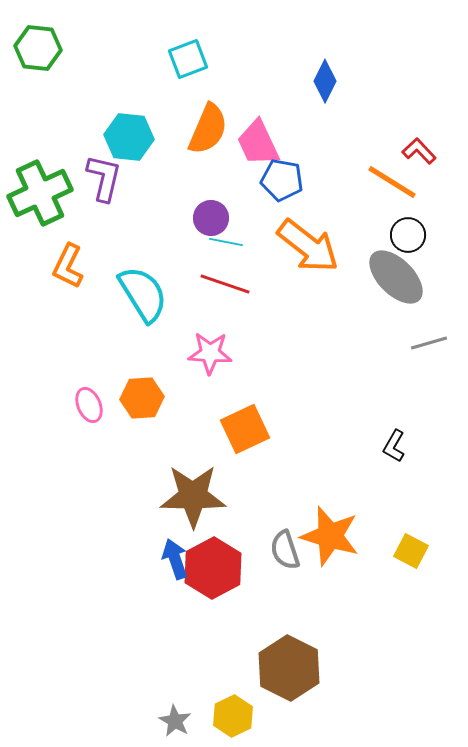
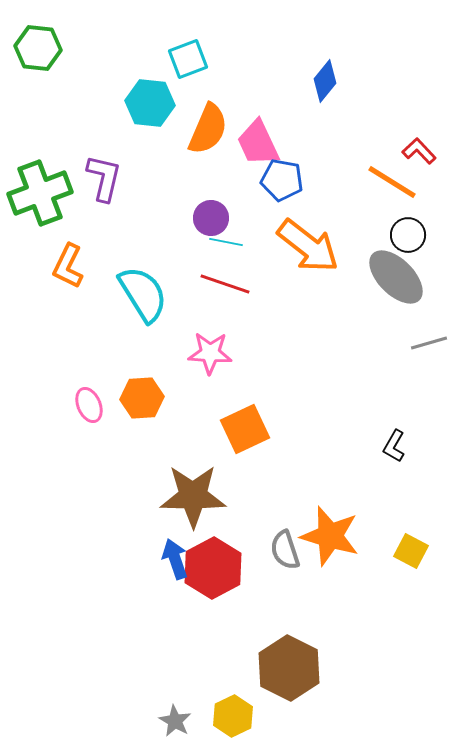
blue diamond: rotated 12 degrees clockwise
cyan hexagon: moved 21 px right, 34 px up
green cross: rotated 4 degrees clockwise
